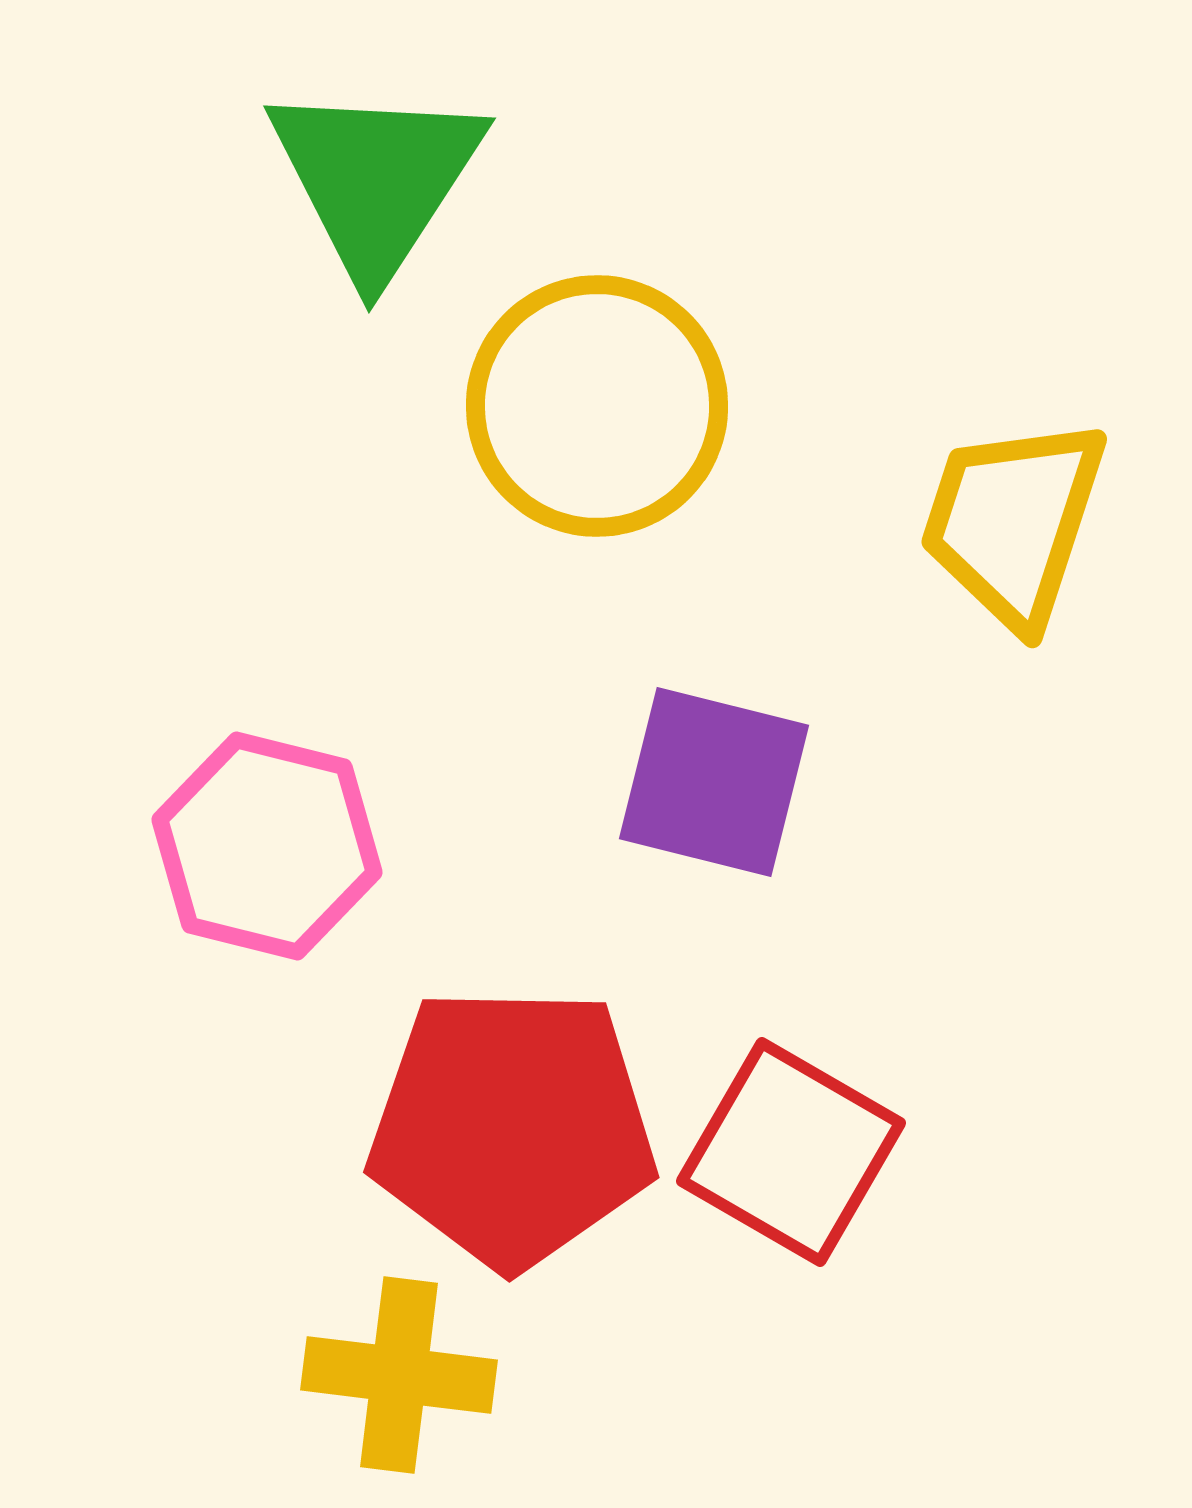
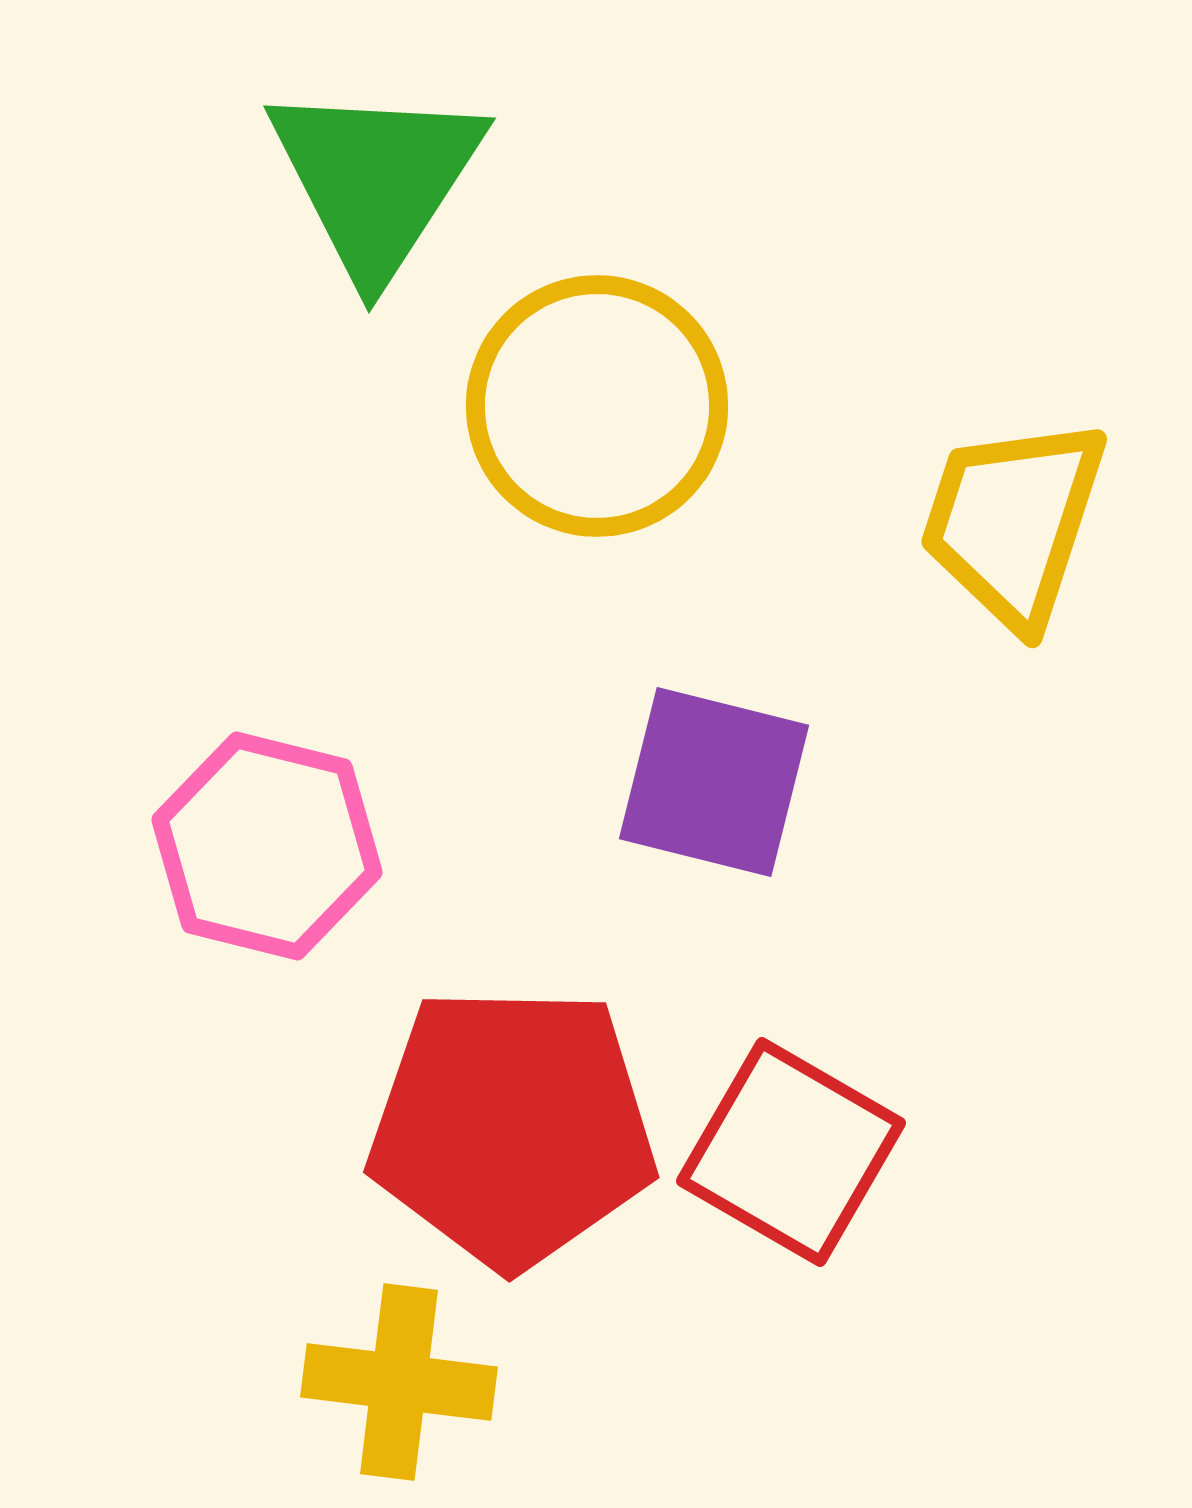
yellow cross: moved 7 px down
